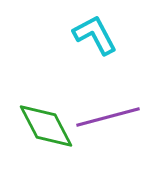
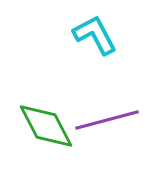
purple line: moved 1 px left, 3 px down
